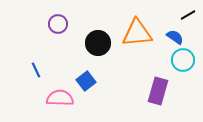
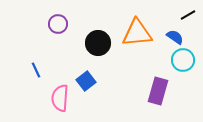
pink semicircle: rotated 88 degrees counterclockwise
